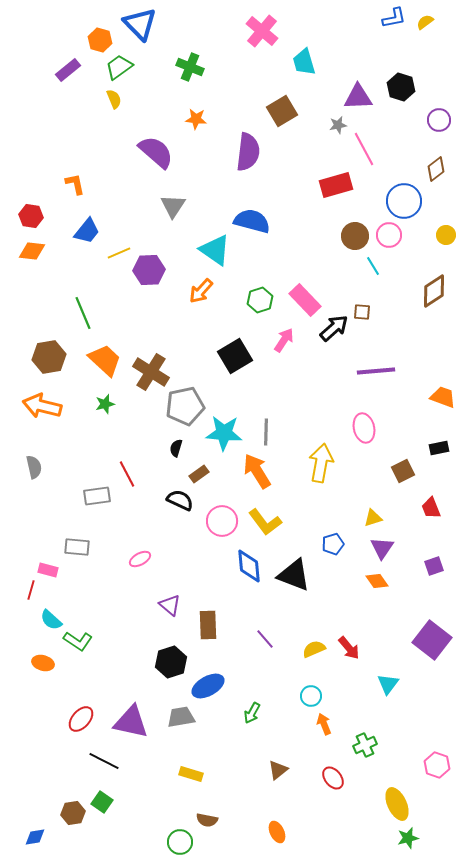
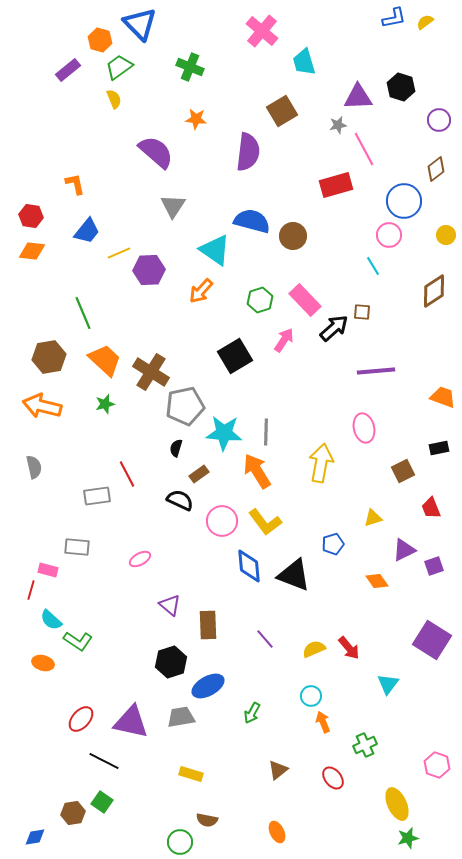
brown circle at (355, 236): moved 62 px left
purple triangle at (382, 548): moved 22 px right, 2 px down; rotated 30 degrees clockwise
purple square at (432, 640): rotated 6 degrees counterclockwise
orange arrow at (324, 724): moved 1 px left, 2 px up
